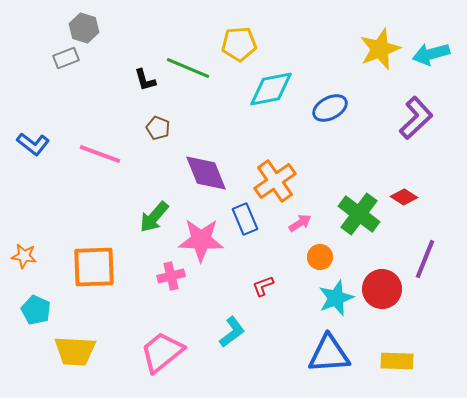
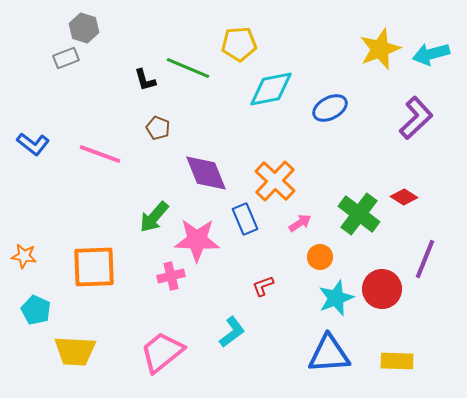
orange cross: rotated 12 degrees counterclockwise
pink star: moved 4 px left
